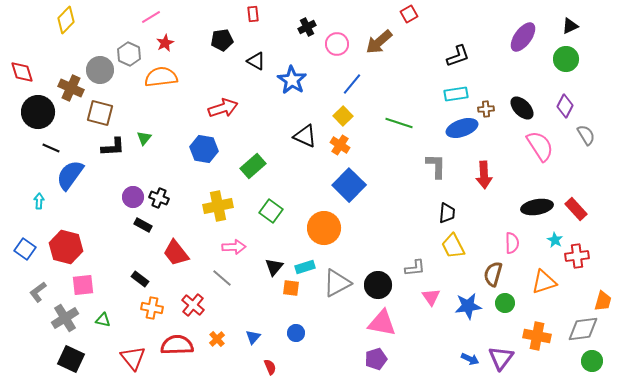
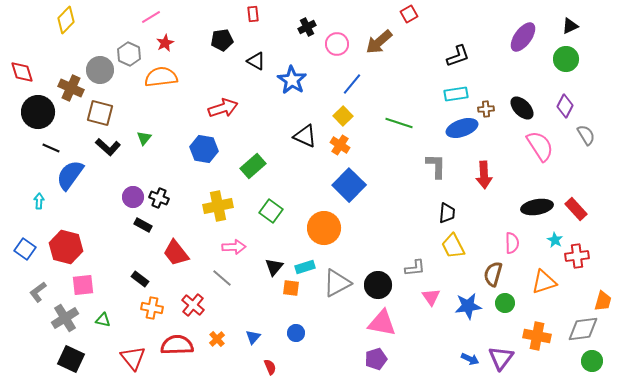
black L-shape at (113, 147): moved 5 px left; rotated 45 degrees clockwise
